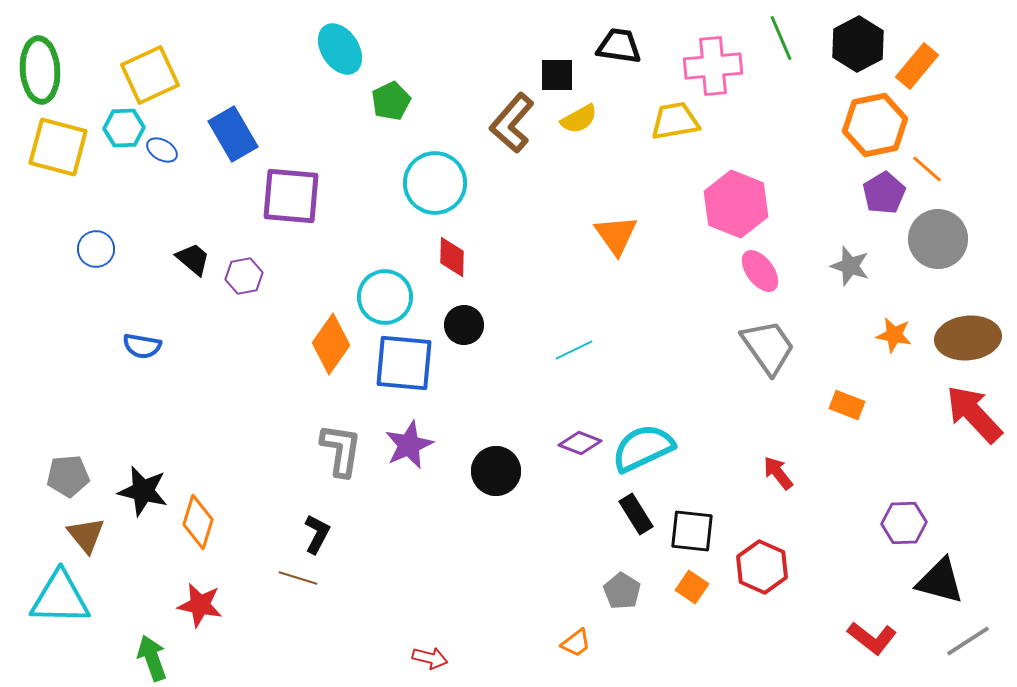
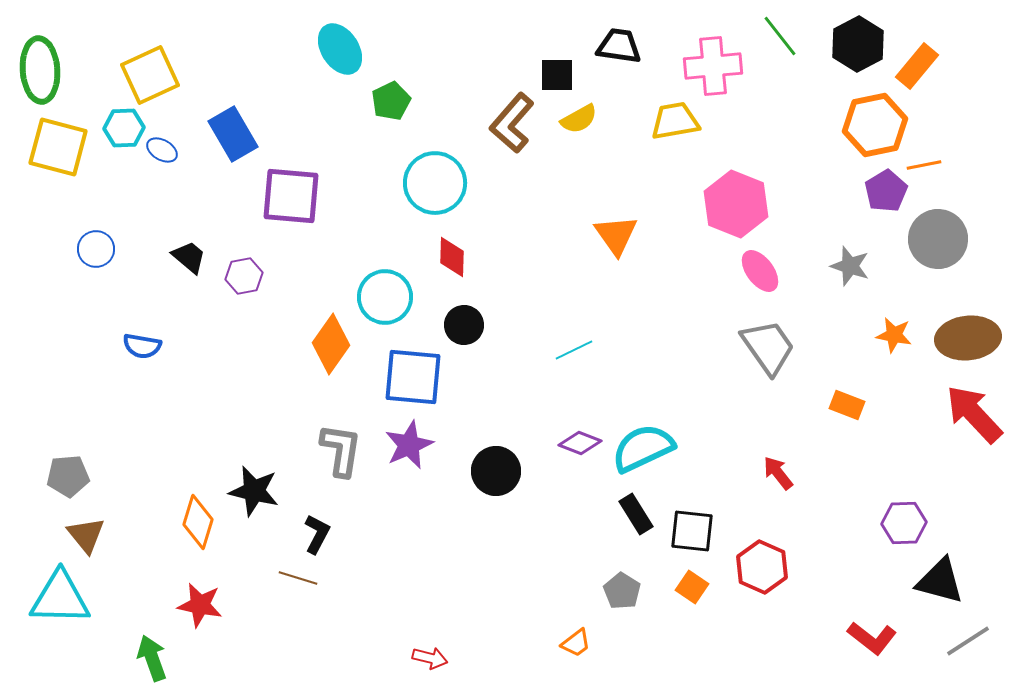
green line at (781, 38): moved 1 px left, 2 px up; rotated 15 degrees counterclockwise
orange line at (927, 169): moved 3 px left, 4 px up; rotated 52 degrees counterclockwise
purple pentagon at (884, 193): moved 2 px right, 2 px up
black trapezoid at (193, 259): moved 4 px left, 2 px up
blue square at (404, 363): moved 9 px right, 14 px down
black star at (143, 491): moved 111 px right
